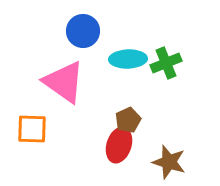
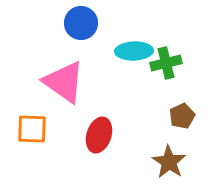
blue circle: moved 2 px left, 8 px up
cyan ellipse: moved 6 px right, 8 px up
green cross: rotated 8 degrees clockwise
brown pentagon: moved 54 px right, 4 px up
red ellipse: moved 20 px left, 10 px up
brown star: rotated 16 degrees clockwise
